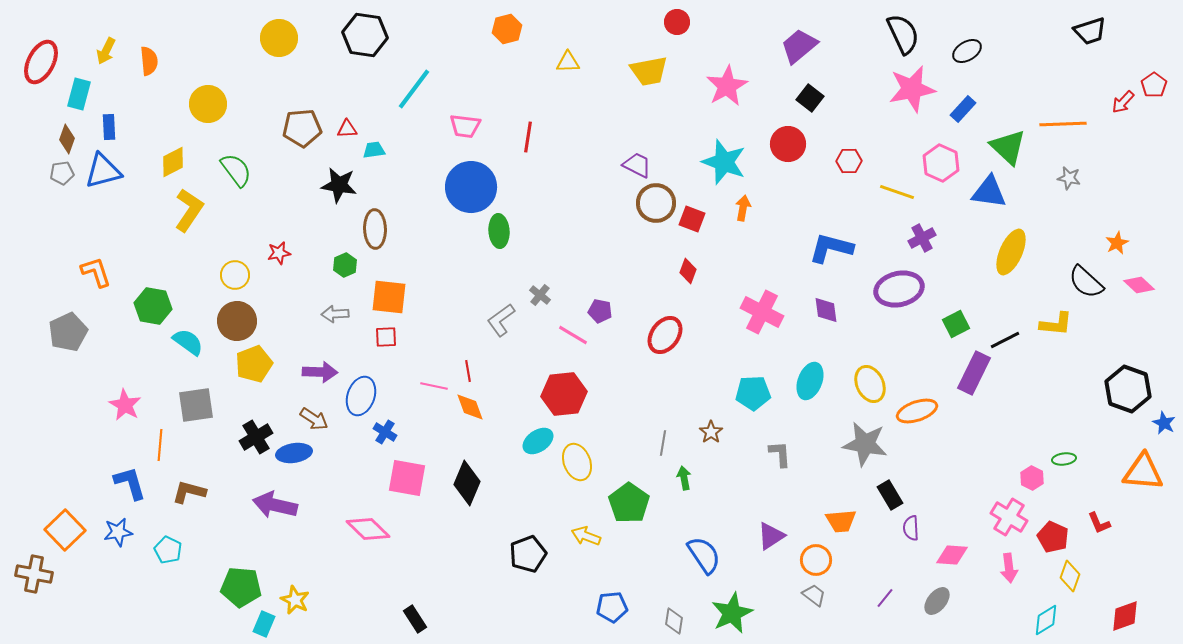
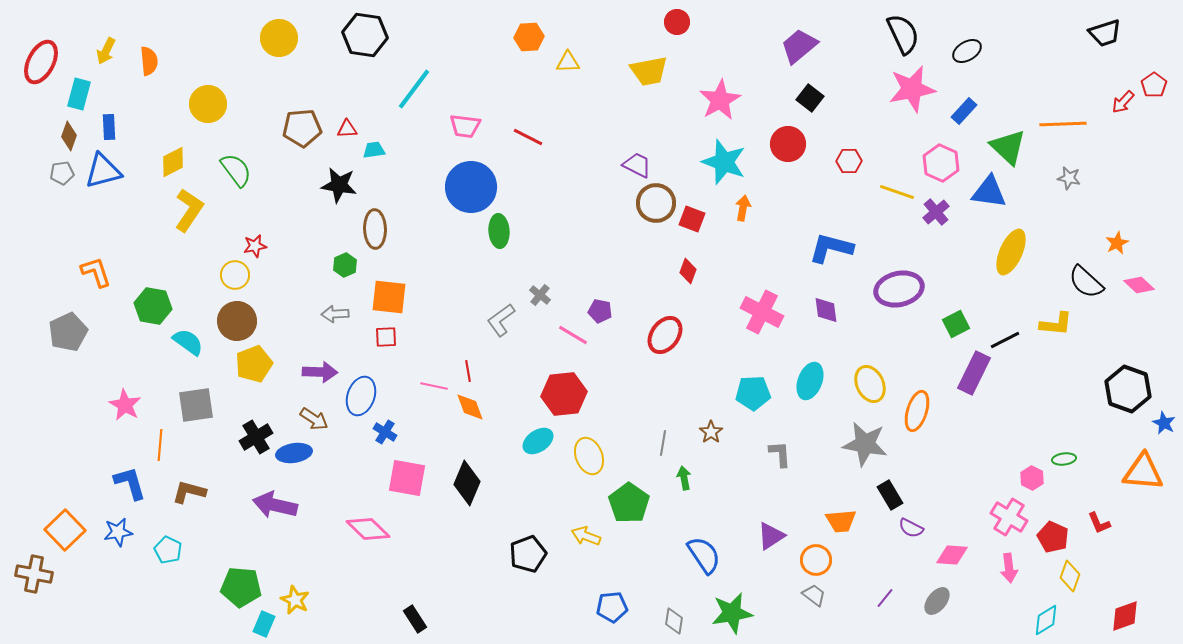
orange hexagon at (507, 29): moved 22 px right, 8 px down; rotated 12 degrees clockwise
black trapezoid at (1090, 31): moved 15 px right, 2 px down
pink star at (727, 86): moved 7 px left, 14 px down
blue rectangle at (963, 109): moved 1 px right, 2 px down
red line at (528, 137): rotated 72 degrees counterclockwise
brown diamond at (67, 139): moved 2 px right, 3 px up
purple cross at (922, 238): moved 14 px right, 26 px up; rotated 12 degrees counterclockwise
red star at (279, 253): moved 24 px left, 7 px up
orange ellipse at (917, 411): rotated 54 degrees counterclockwise
yellow ellipse at (577, 462): moved 12 px right, 6 px up
purple semicircle at (911, 528): rotated 60 degrees counterclockwise
green star at (732, 613): rotated 15 degrees clockwise
